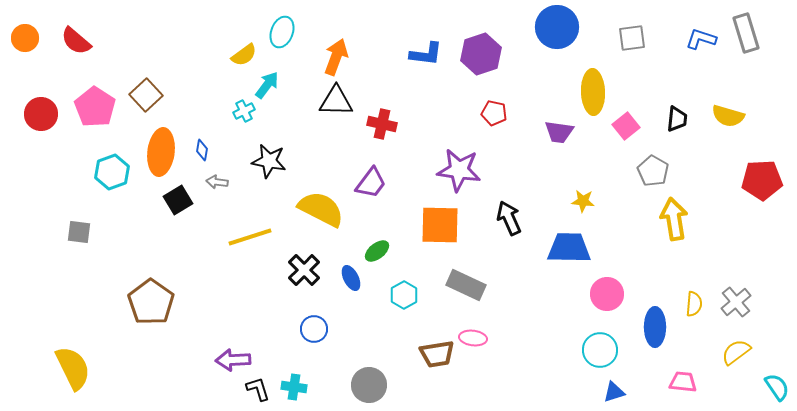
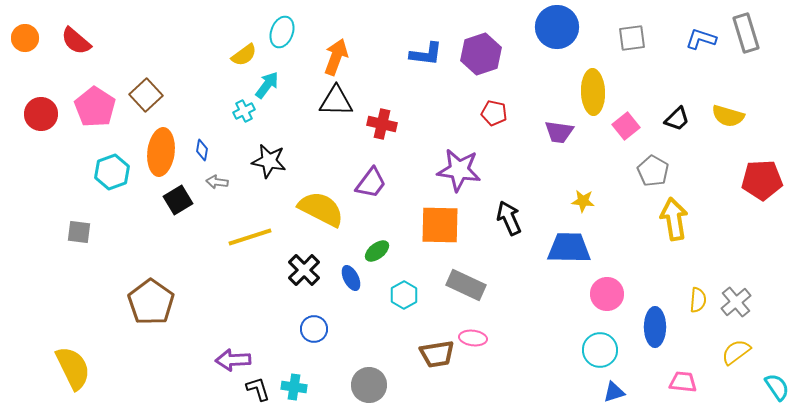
black trapezoid at (677, 119): rotated 40 degrees clockwise
yellow semicircle at (694, 304): moved 4 px right, 4 px up
